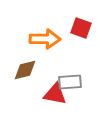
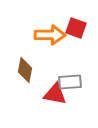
red square: moved 5 px left
orange arrow: moved 5 px right, 4 px up
brown diamond: rotated 65 degrees counterclockwise
